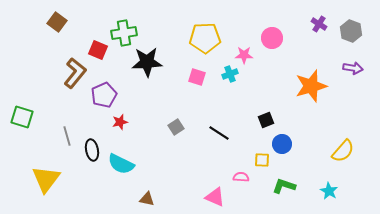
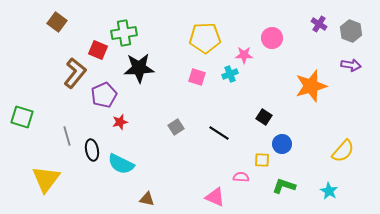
black star: moved 8 px left, 6 px down
purple arrow: moved 2 px left, 3 px up
black square: moved 2 px left, 3 px up; rotated 35 degrees counterclockwise
